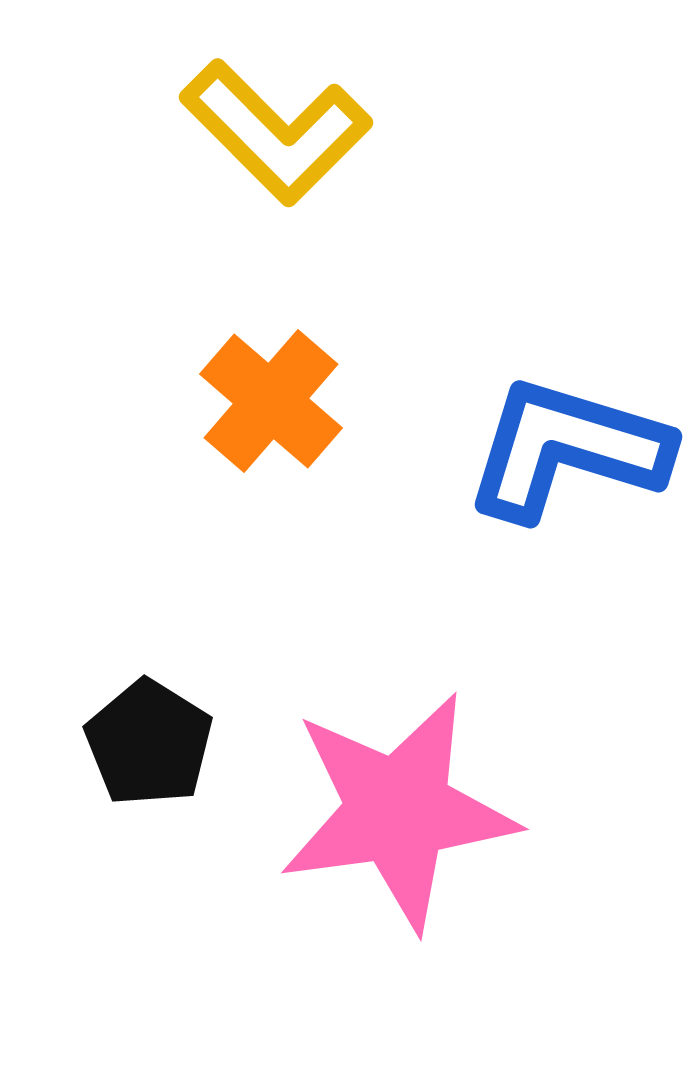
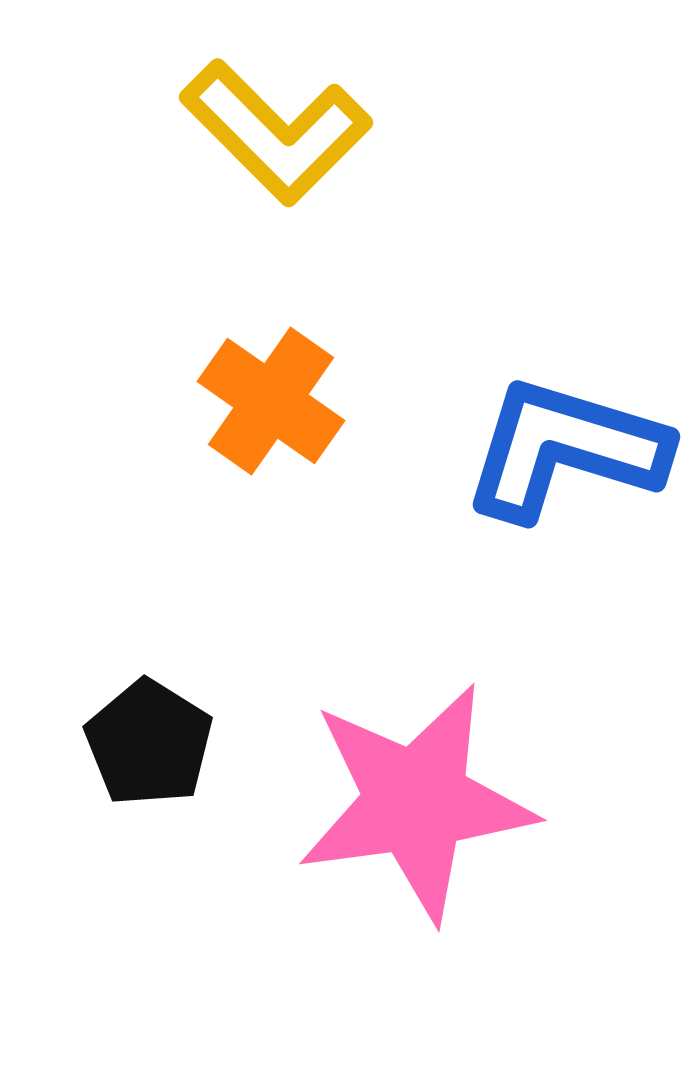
orange cross: rotated 6 degrees counterclockwise
blue L-shape: moved 2 px left
pink star: moved 18 px right, 9 px up
